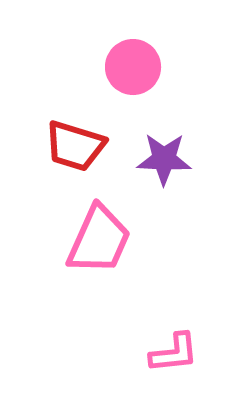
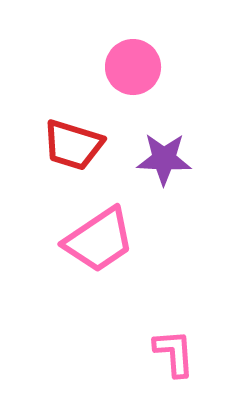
red trapezoid: moved 2 px left, 1 px up
pink trapezoid: rotated 32 degrees clockwise
pink L-shape: rotated 88 degrees counterclockwise
